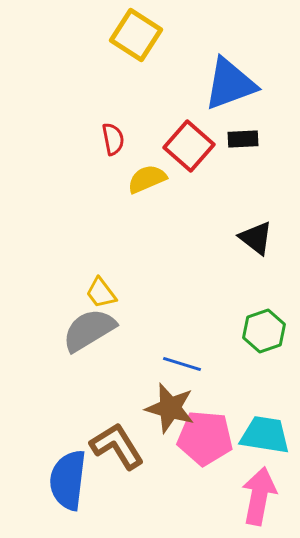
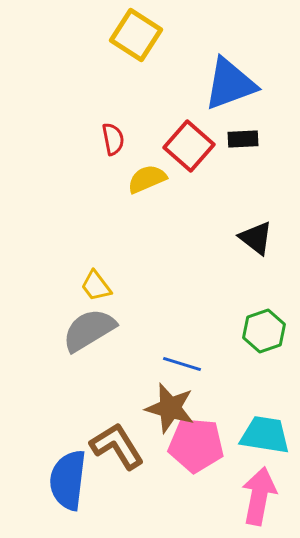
yellow trapezoid: moved 5 px left, 7 px up
pink pentagon: moved 9 px left, 7 px down
